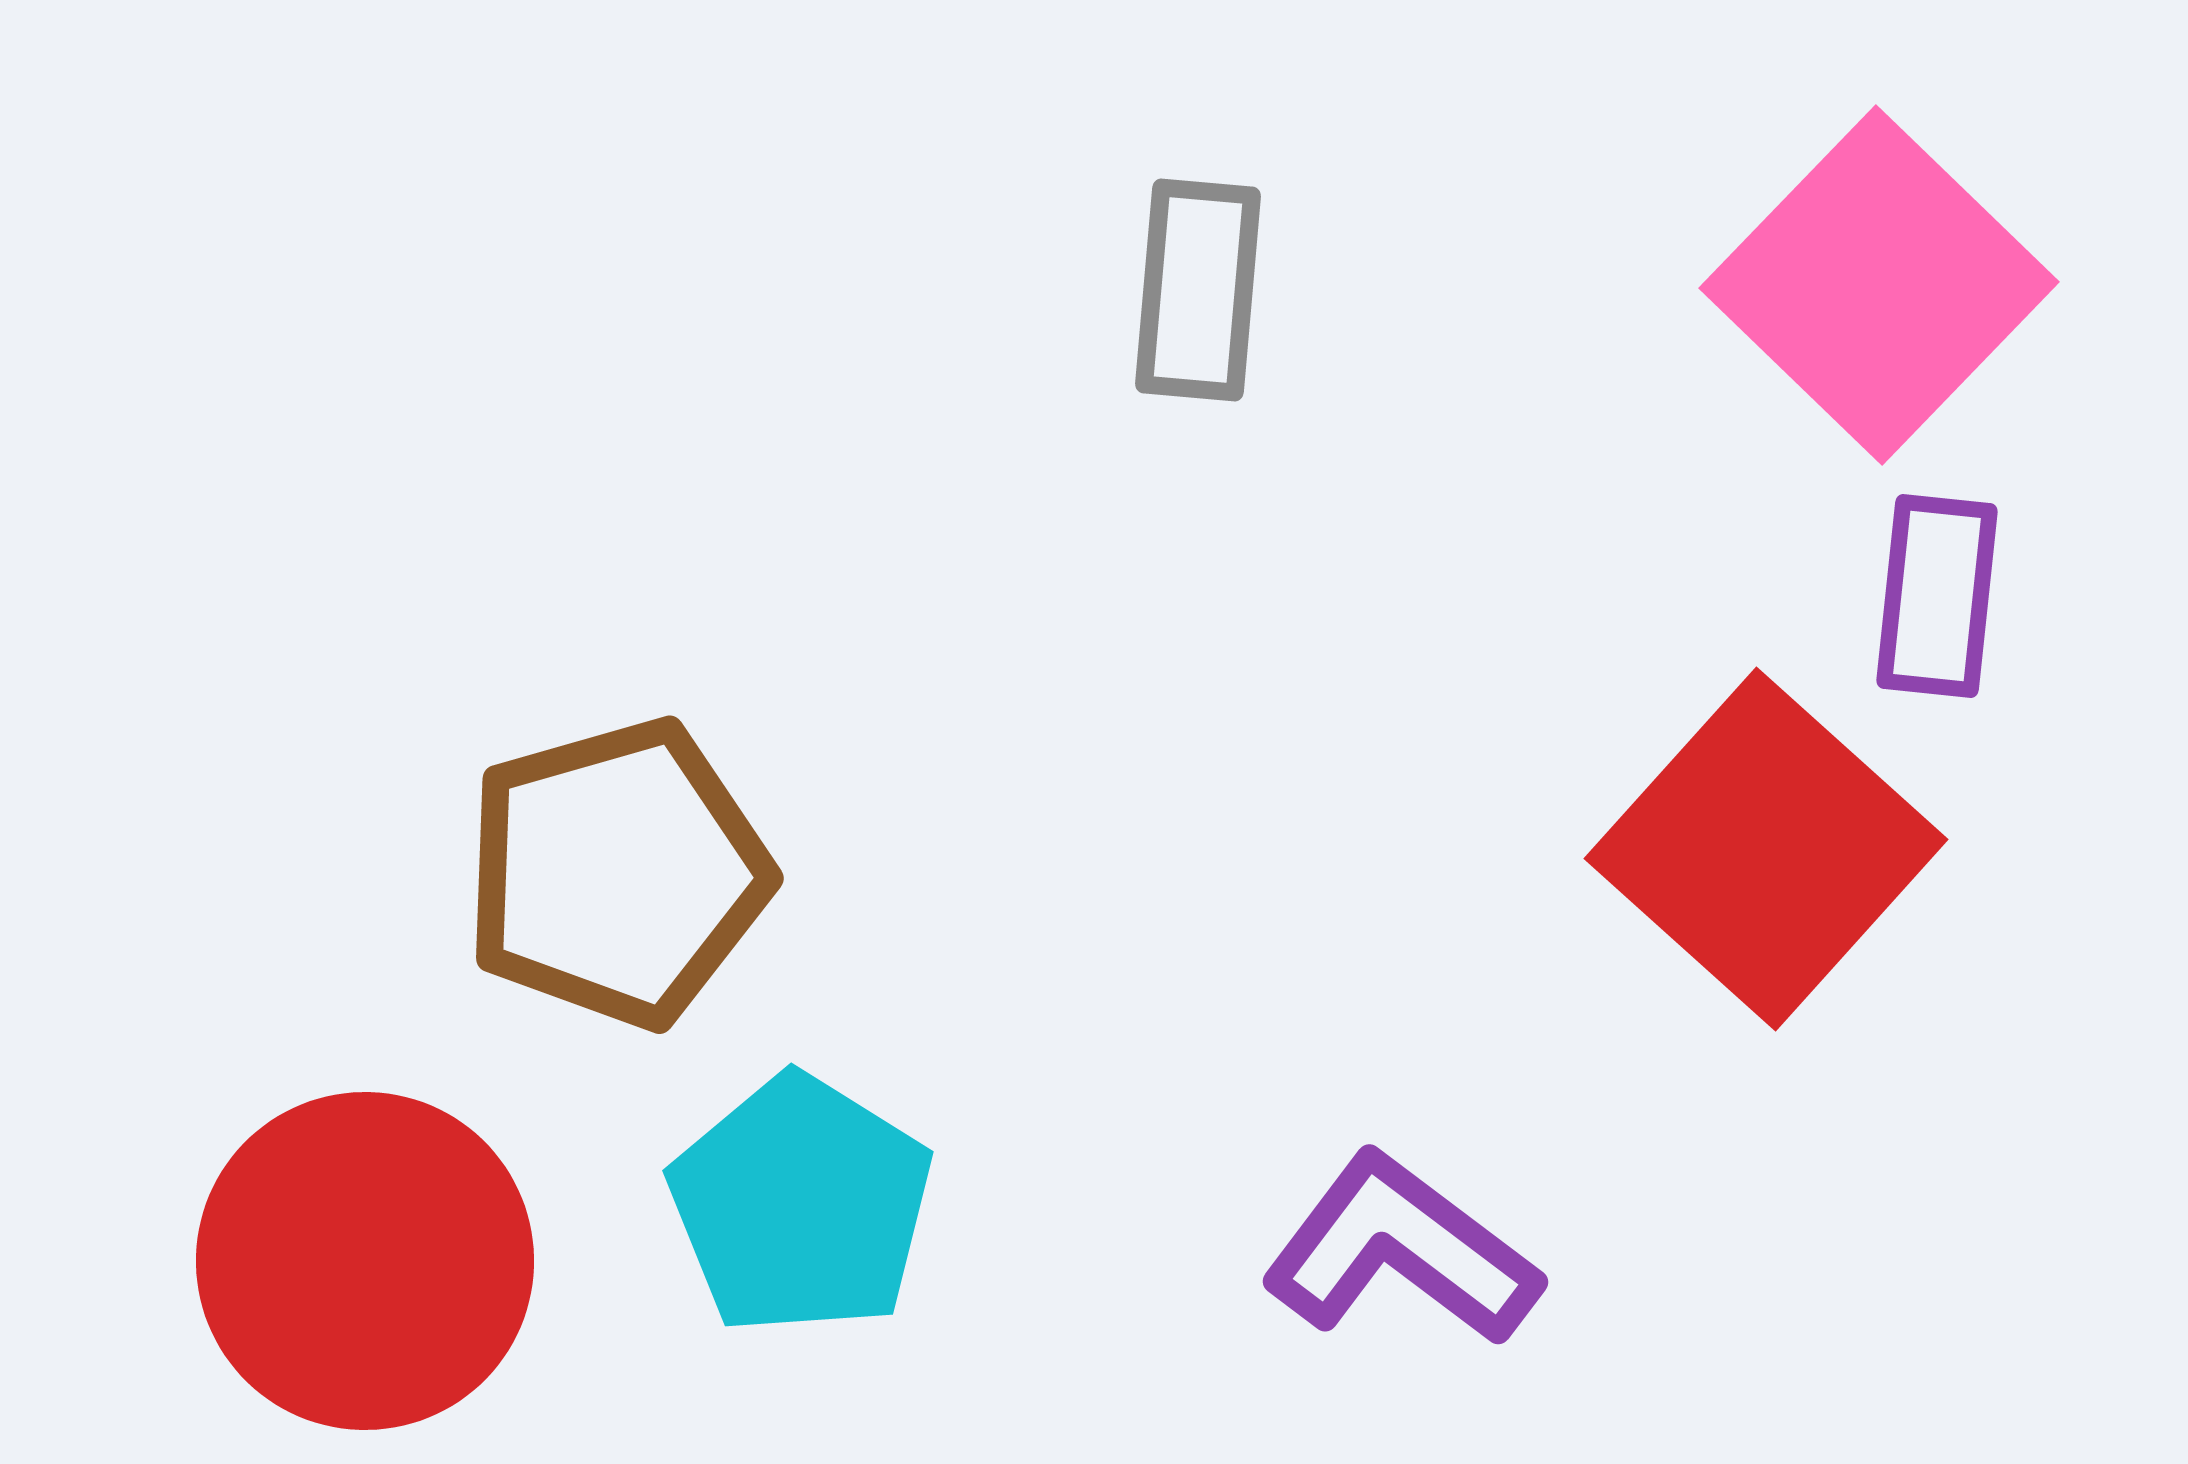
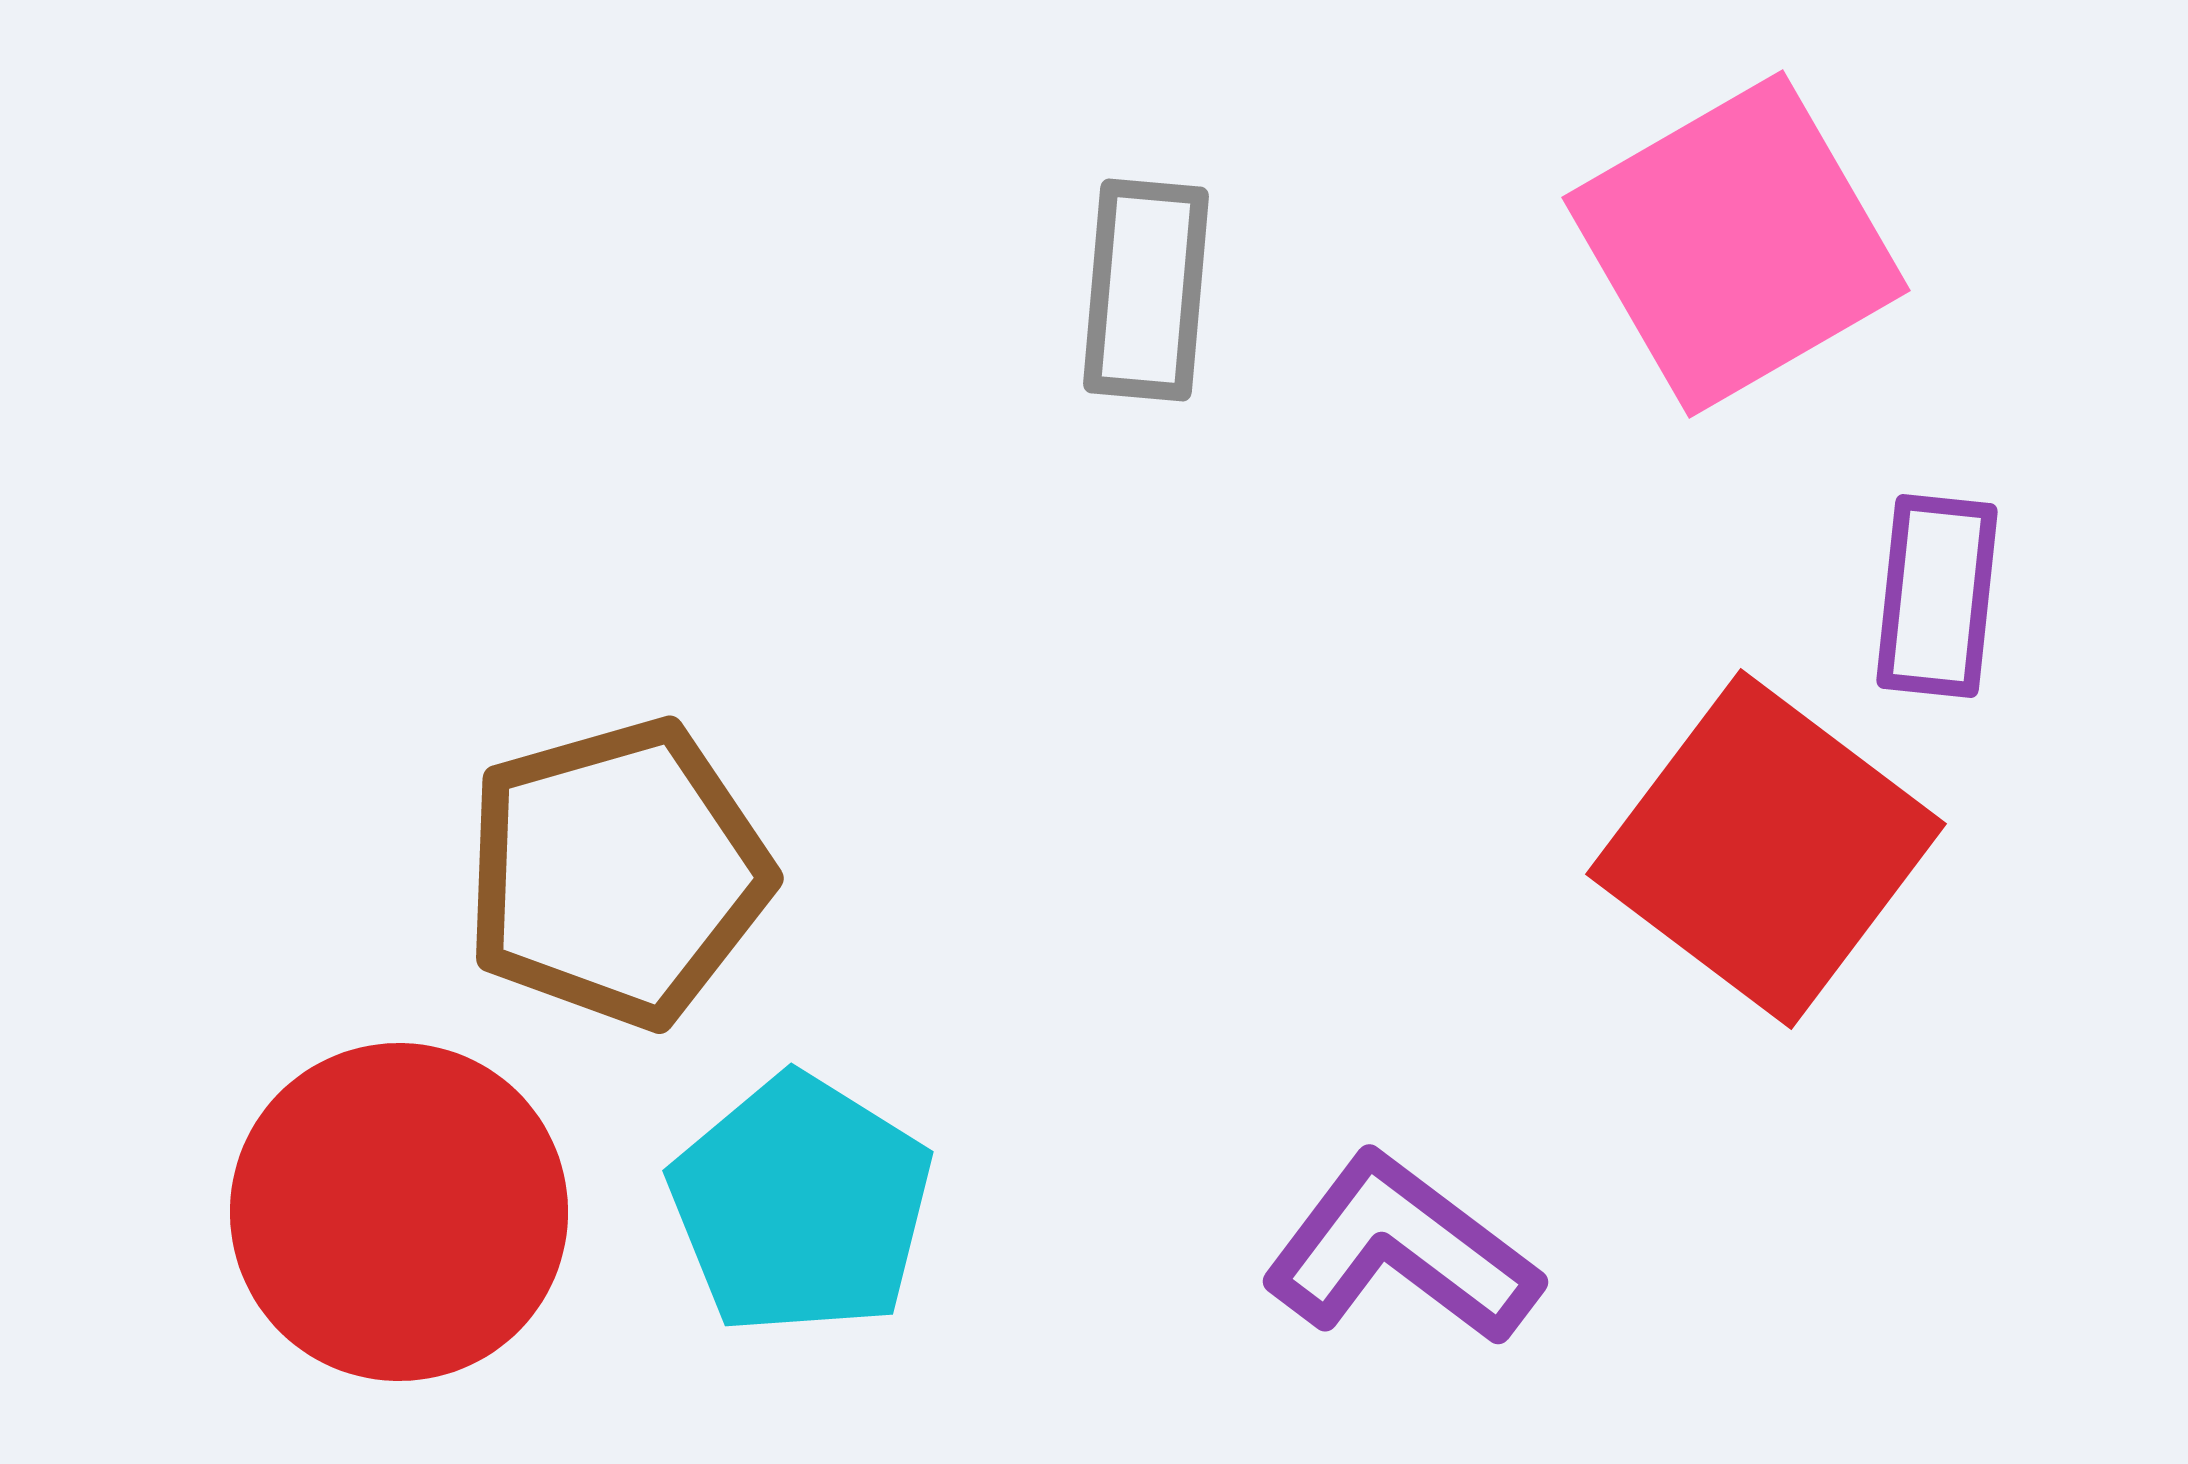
pink square: moved 143 px left, 41 px up; rotated 16 degrees clockwise
gray rectangle: moved 52 px left
red square: rotated 5 degrees counterclockwise
red circle: moved 34 px right, 49 px up
